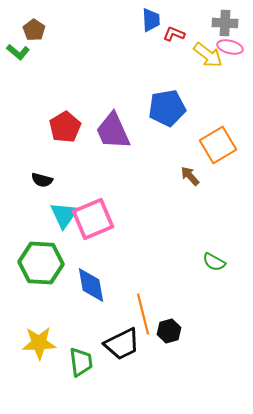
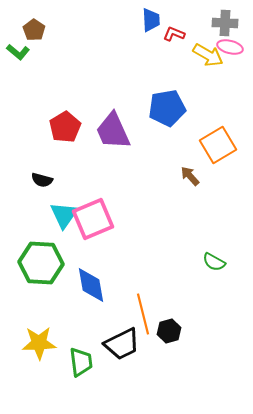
yellow arrow: rotated 8 degrees counterclockwise
